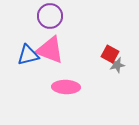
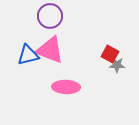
gray star: rotated 14 degrees clockwise
